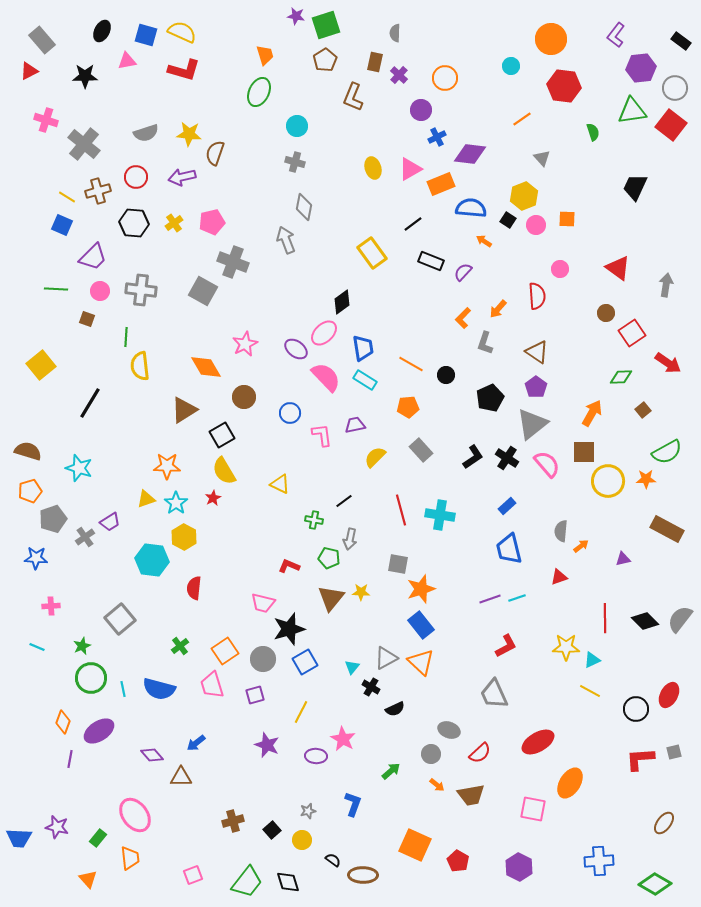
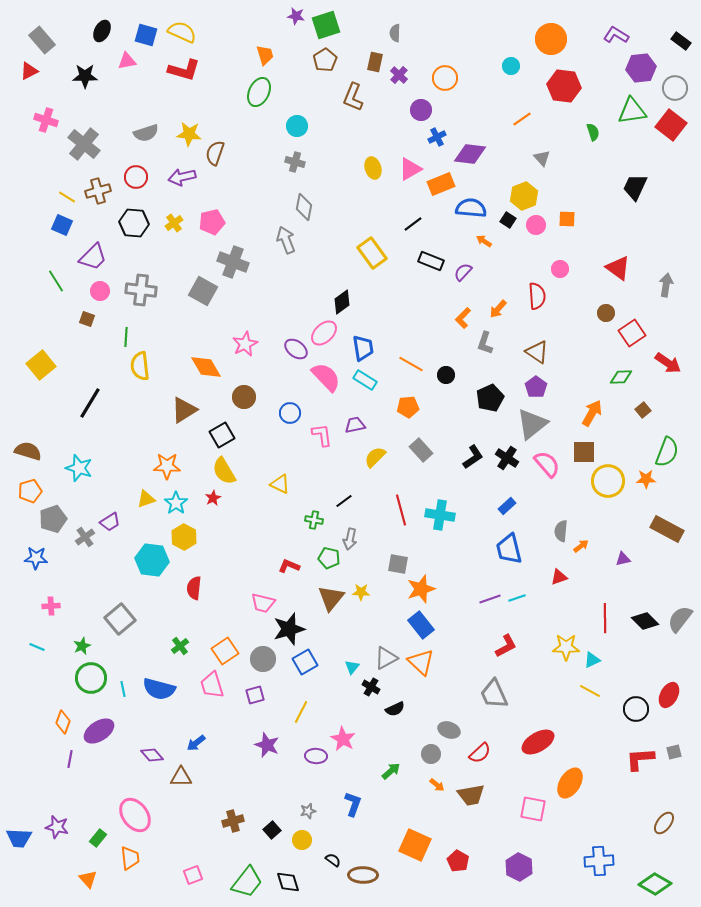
purple L-shape at (616, 35): rotated 85 degrees clockwise
green line at (56, 289): moved 8 px up; rotated 55 degrees clockwise
green semicircle at (667, 452): rotated 40 degrees counterclockwise
